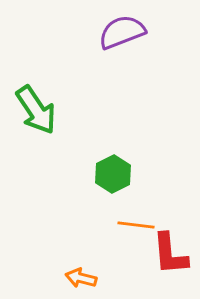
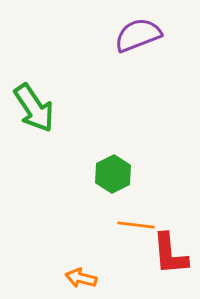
purple semicircle: moved 16 px right, 3 px down
green arrow: moved 2 px left, 2 px up
